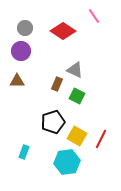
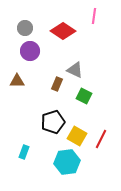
pink line: rotated 42 degrees clockwise
purple circle: moved 9 px right
green square: moved 7 px right
